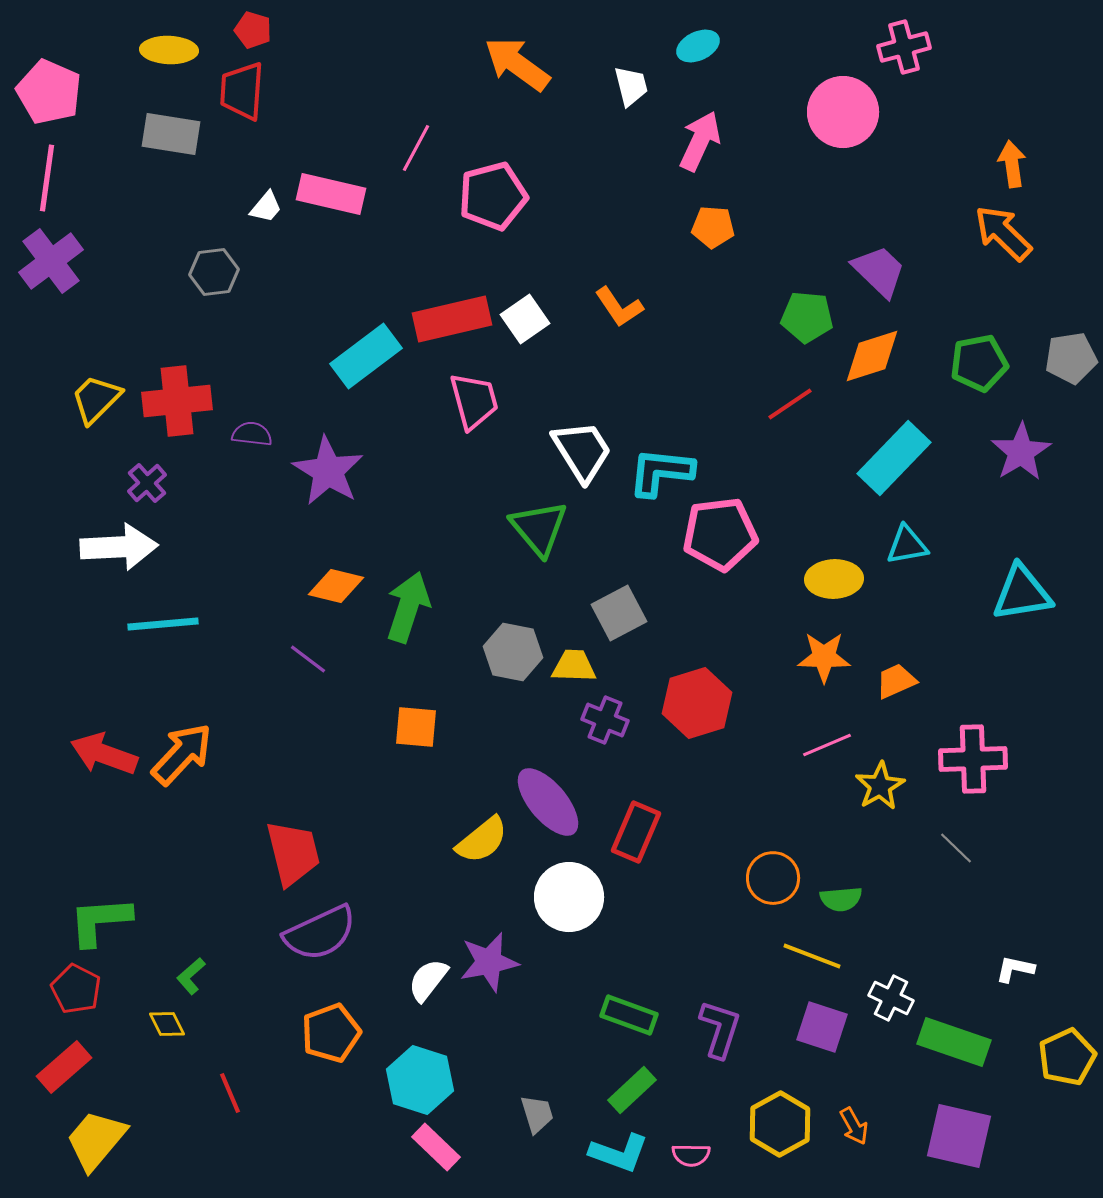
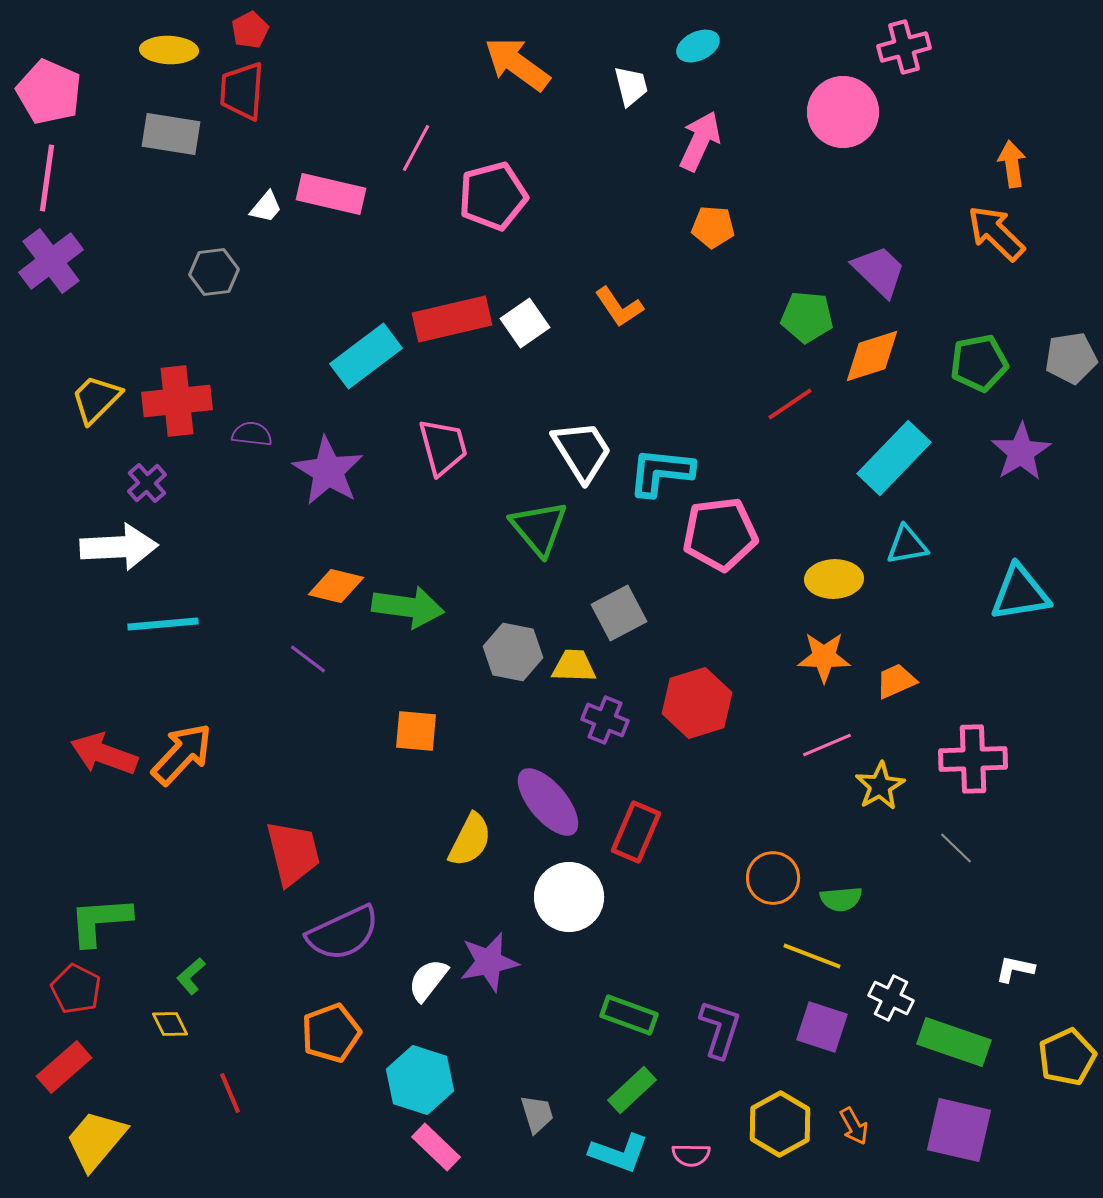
red pentagon at (253, 30): moved 3 px left; rotated 27 degrees clockwise
orange arrow at (1003, 233): moved 7 px left
white square at (525, 319): moved 4 px down
pink trapezoid at (474, 401): moved 31 px left, 46 px down
cyan triangle at (1022, 593): moved 2 px left
green arrow at (408, 607): rotated 80 degrees clockwise
orange square at (416, 727): moved 4 px down
yellow semicircle at (482, 840): moved 12 px left; rotated 24 degrees counterclockwise
purple semicircle at (320, 933): moved 23 px right
yellow diamond at (167, 1024): moved 3 px right
purple square at (959, 1136): moved 6 px up
